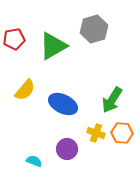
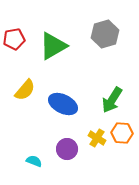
gray hexagon: moved 11 px right, 5 px down
yellow cross: moved 1 px right, 5 px down; rotated 12 degrees clockwise
